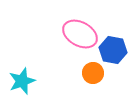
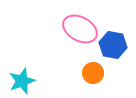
pink ellipse: moved 5 px up
blue hexagon: moved 5 px up
